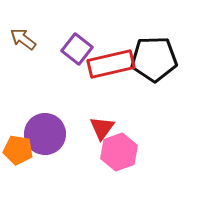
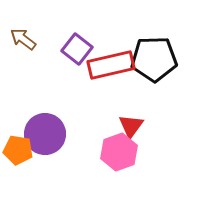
red rectangle: moved 1 px down
red triangle: moved 29 px right, 2 px up
